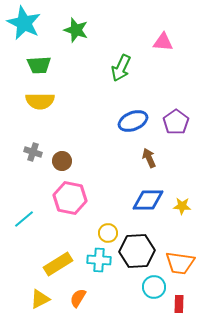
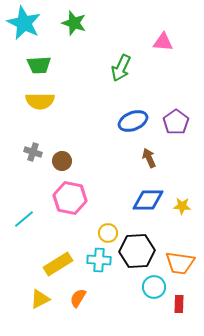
green star: moved 2 px left, 7 px up
